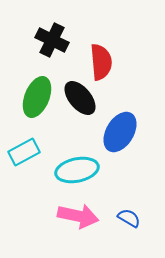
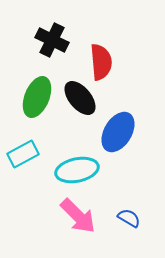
blue ellipse: moved 2 px left
cyan rectangle: moved 1 px left, 2 px down
pink arrow: rotated 33 degrees clockwise
